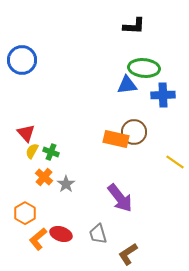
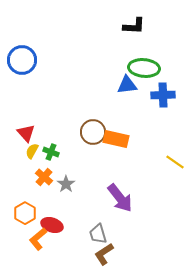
brown circle: moved 41 px left
red ellipse: moved 9 px left, 9 px up
brown L-shape: moved 24 px left
